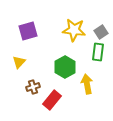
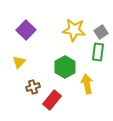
purple square: moved 2 px left, 1 px up; rotated 30 degrees counterclockwise
